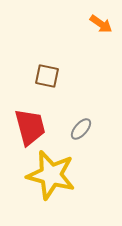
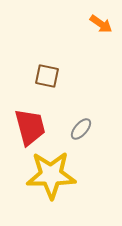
yellow star: rotated 15 degrees counterclockwise
